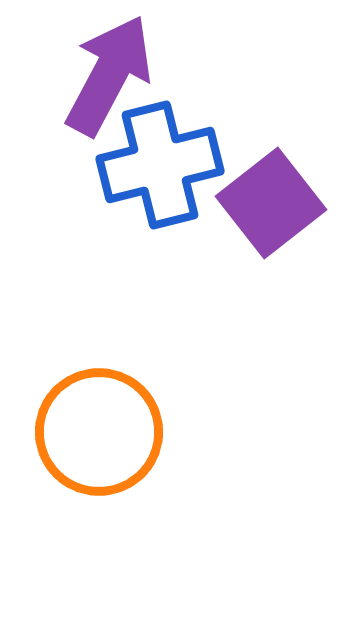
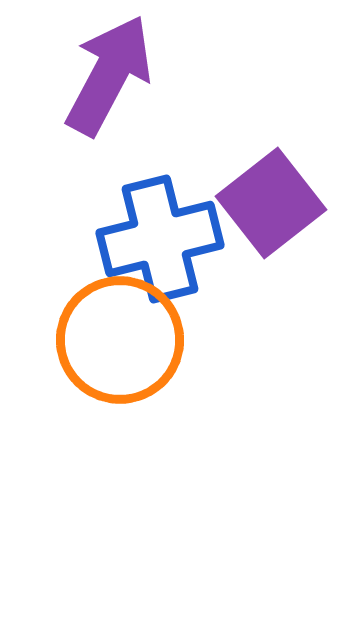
blue cross: moved 74 px down
orange circle: moved 21 px right, 92 px up
